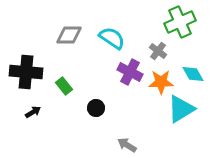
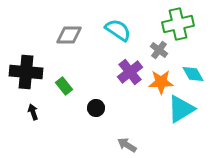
green cross: moved 2 px left, 2 px down; rotated 12 degrees clockwise
cyan semicircle: moved 6 px right, 8 px up
gray cross: moved 1 px right, 1 px up
purple cross: rotated 25 degrees clockwise
black arrow: rotated 77 degrees counterclockwise
